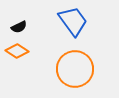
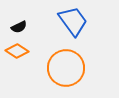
orange circle: moved 9 px left, 1 px up
